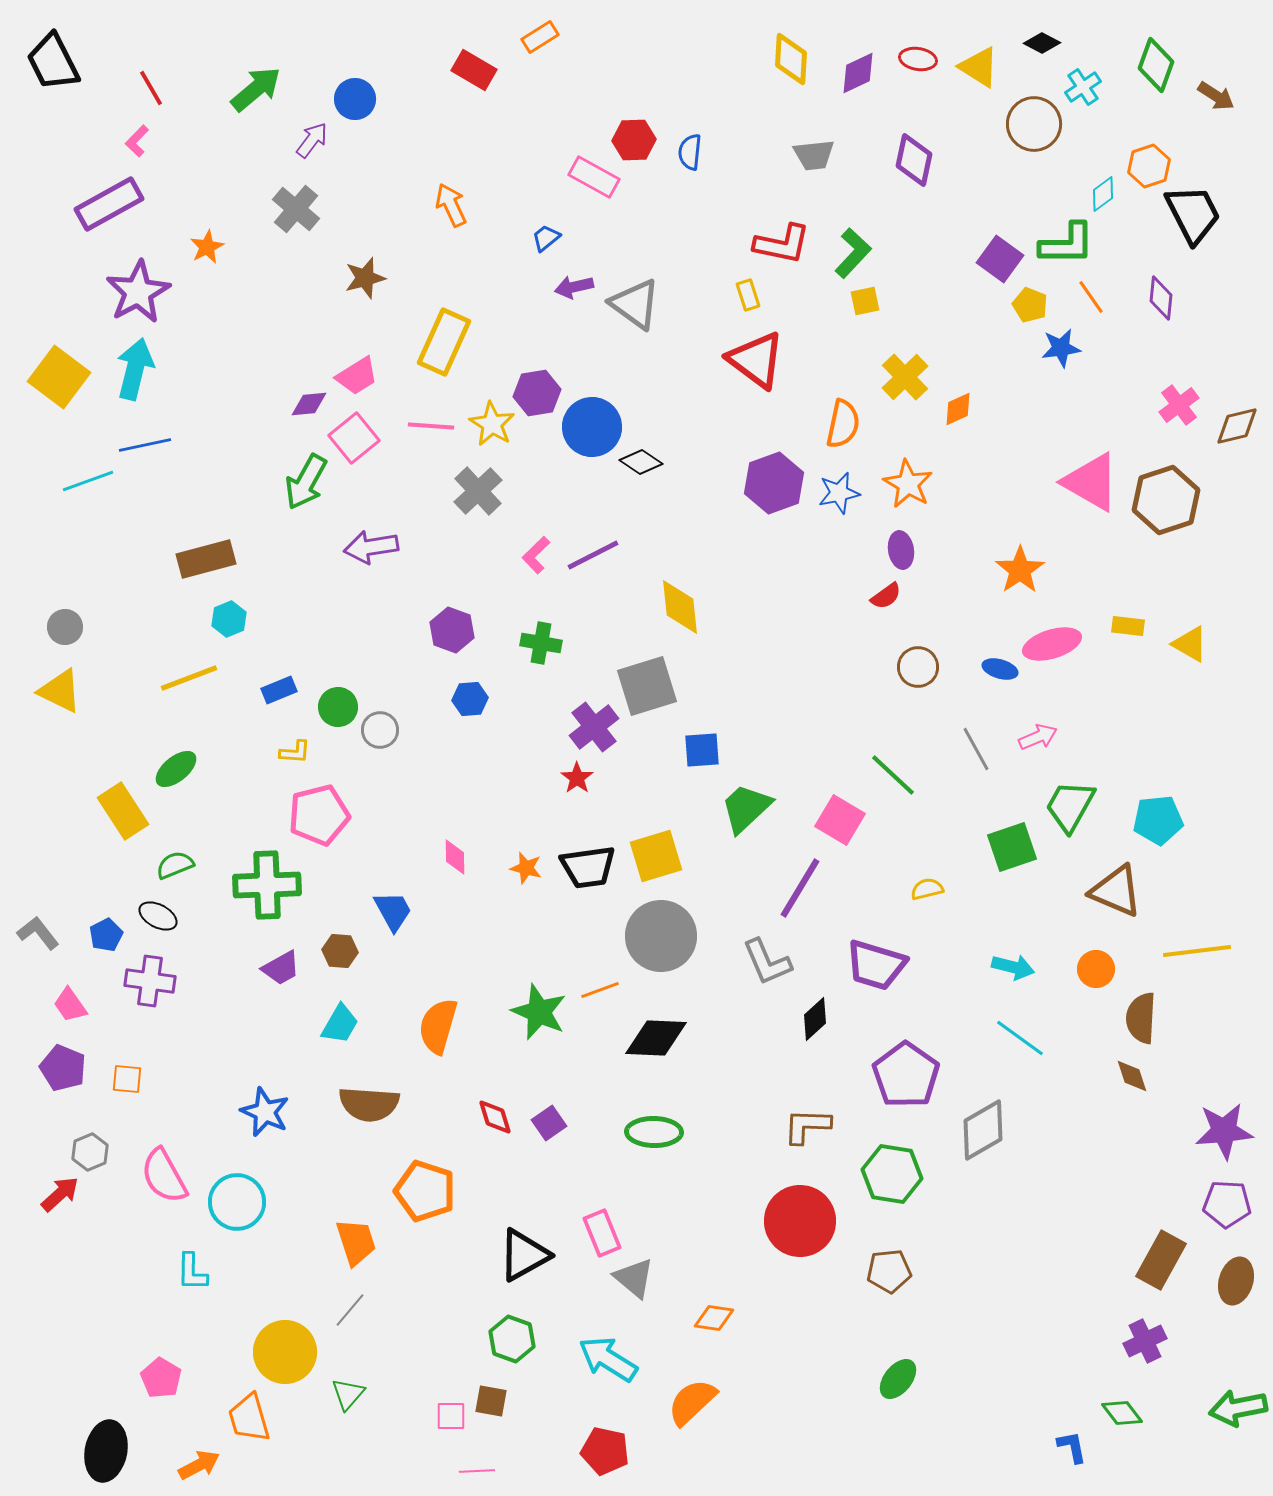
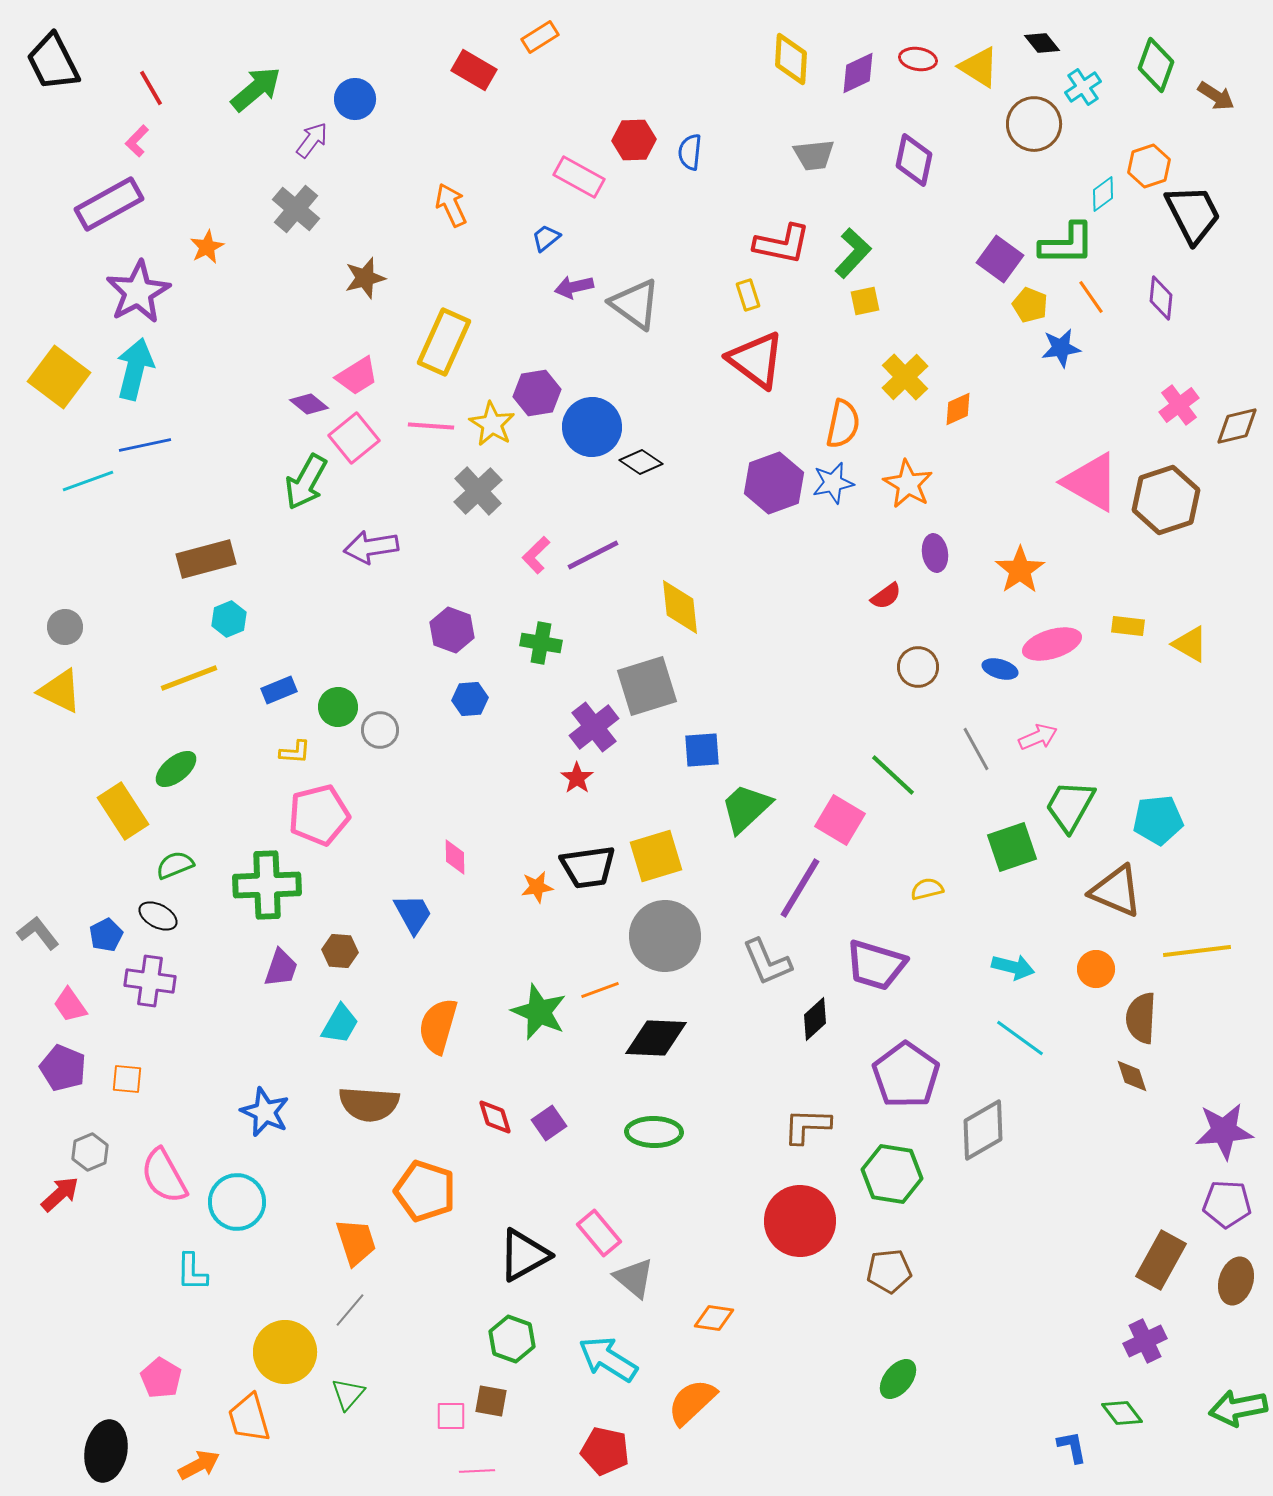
black diamond at (1042, 43): rotated 24 degrees clockwise
pink rectangle at (594, 177): moved 15 px left
purple diamond at (309, 404): rotated 45 degrees clockwise
blue star at (839, 493): moved 6 px left, 10 px up
purple ellipse at (901, 550): moved 34 px right, 3 px down
orange star at (526, 868): moved 11 px right, 19 px down; rotated 24 degrees counterclockwise
blue trapezoid at (393, 911): moved 20 px right, 3 px down
gray circle at (661, 936): moved 4 px right
purple trapezoid at (281, 968): rotated 42 degrees counterclockwise
pink rectangle at (602, 1233): moved 3 px left; rotated 18 degrees counterclockwise
